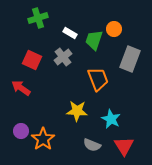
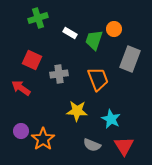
gray cross: moved 4 px left, 17 px down; rotated 30 degrees clockwise
